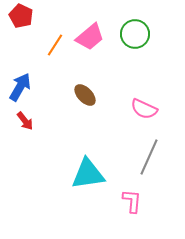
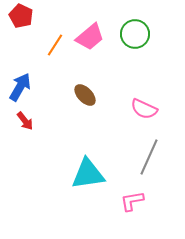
pink L-shape: rotated 105 degrees counterclockwise
